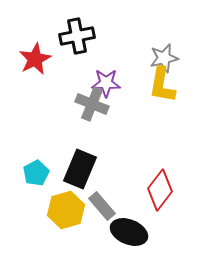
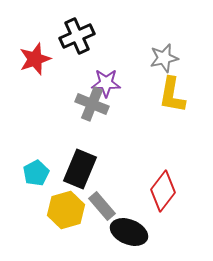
black cross: rotated 12 degrees counterclockwise
red star: rotated 8 degrees clockwise
yellow L-shape: moved 10 px right, 10 px down
red diamond: moved 3 px right, 1 px down
